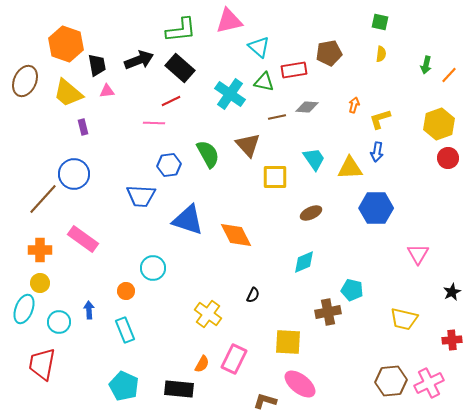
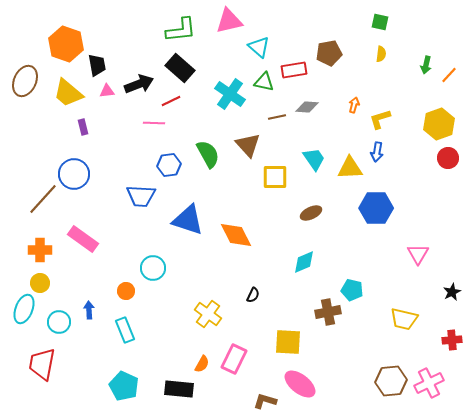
black arrow at (139, 60): moved 24 px down
